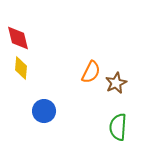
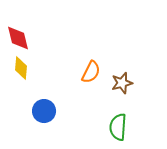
brown star: moved 6 px right; rotated 10 degrees clockwise
